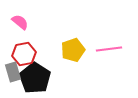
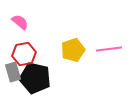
black pentagon: rotated 20 degrees counterclockwise
